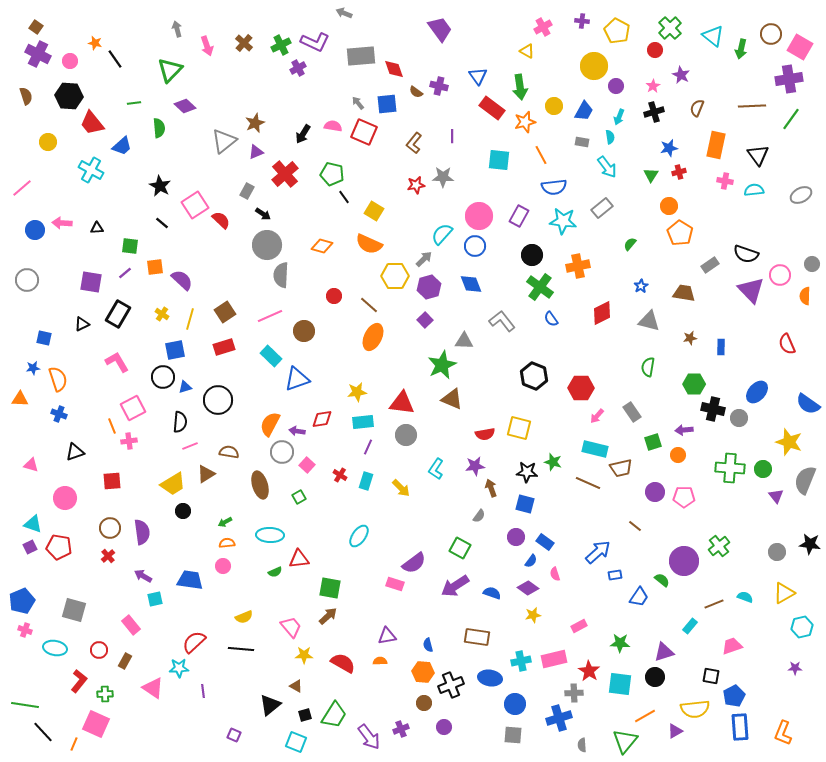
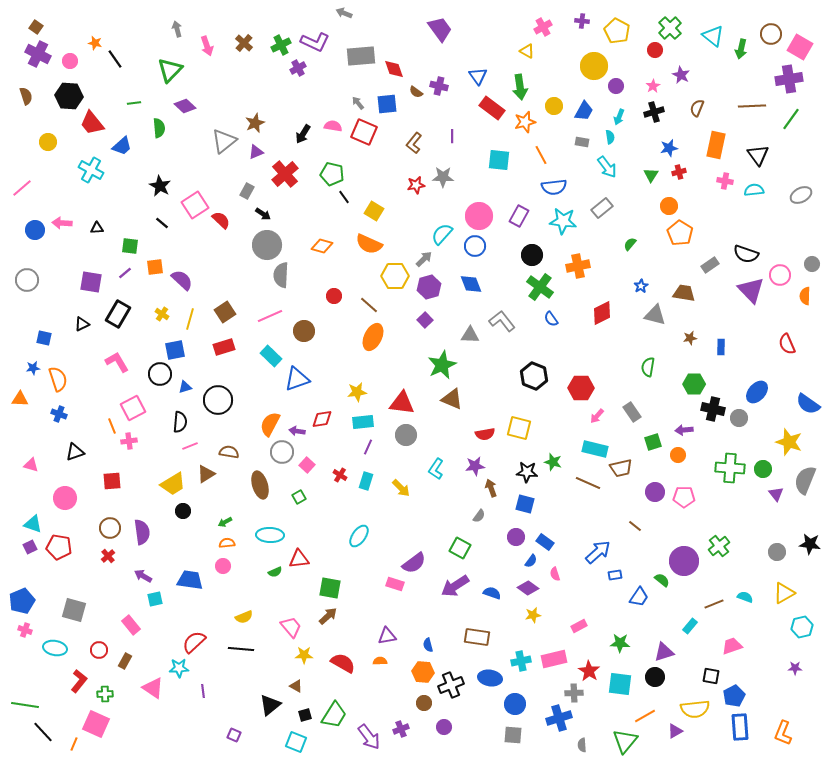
gray triangle at (649, 321): moved 6 px right, 6 px up
gray triangle at (464, 341): moved 6 px right, 6 px up
black circle at (163, 377): moved 3 px left, 3 px up
purple triangle at (776, 496): moved 2 px up
